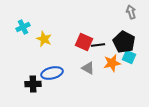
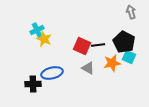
cyan cross: moved 14 px right, 3 px down
red square: moved 2 px left, 4 px down
